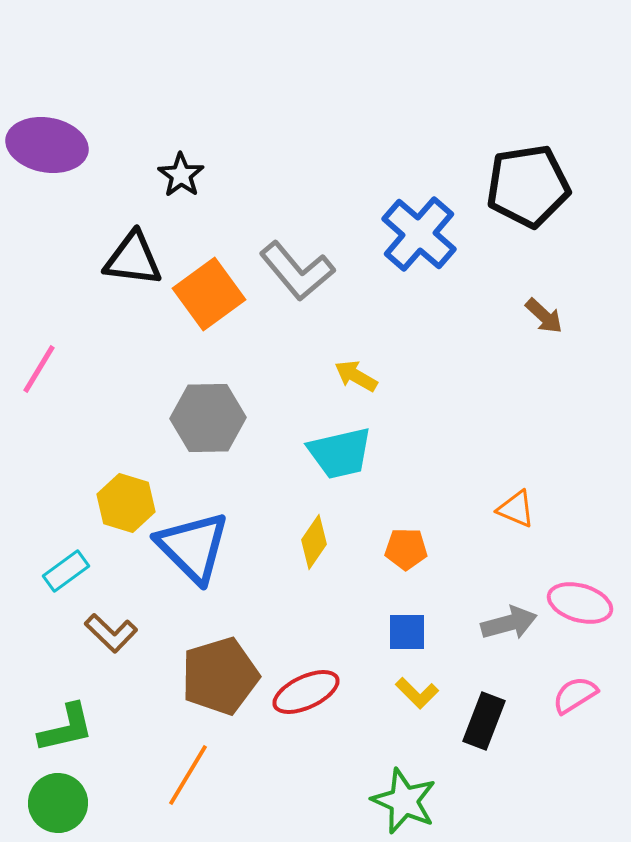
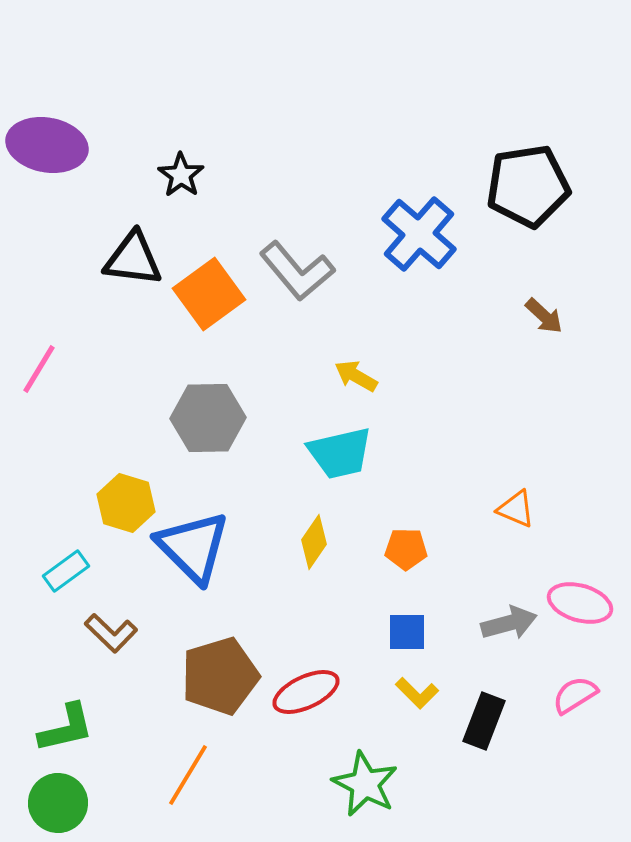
green star: moved 39 px left, 17 px up; rotated 4 degrees clockwise
